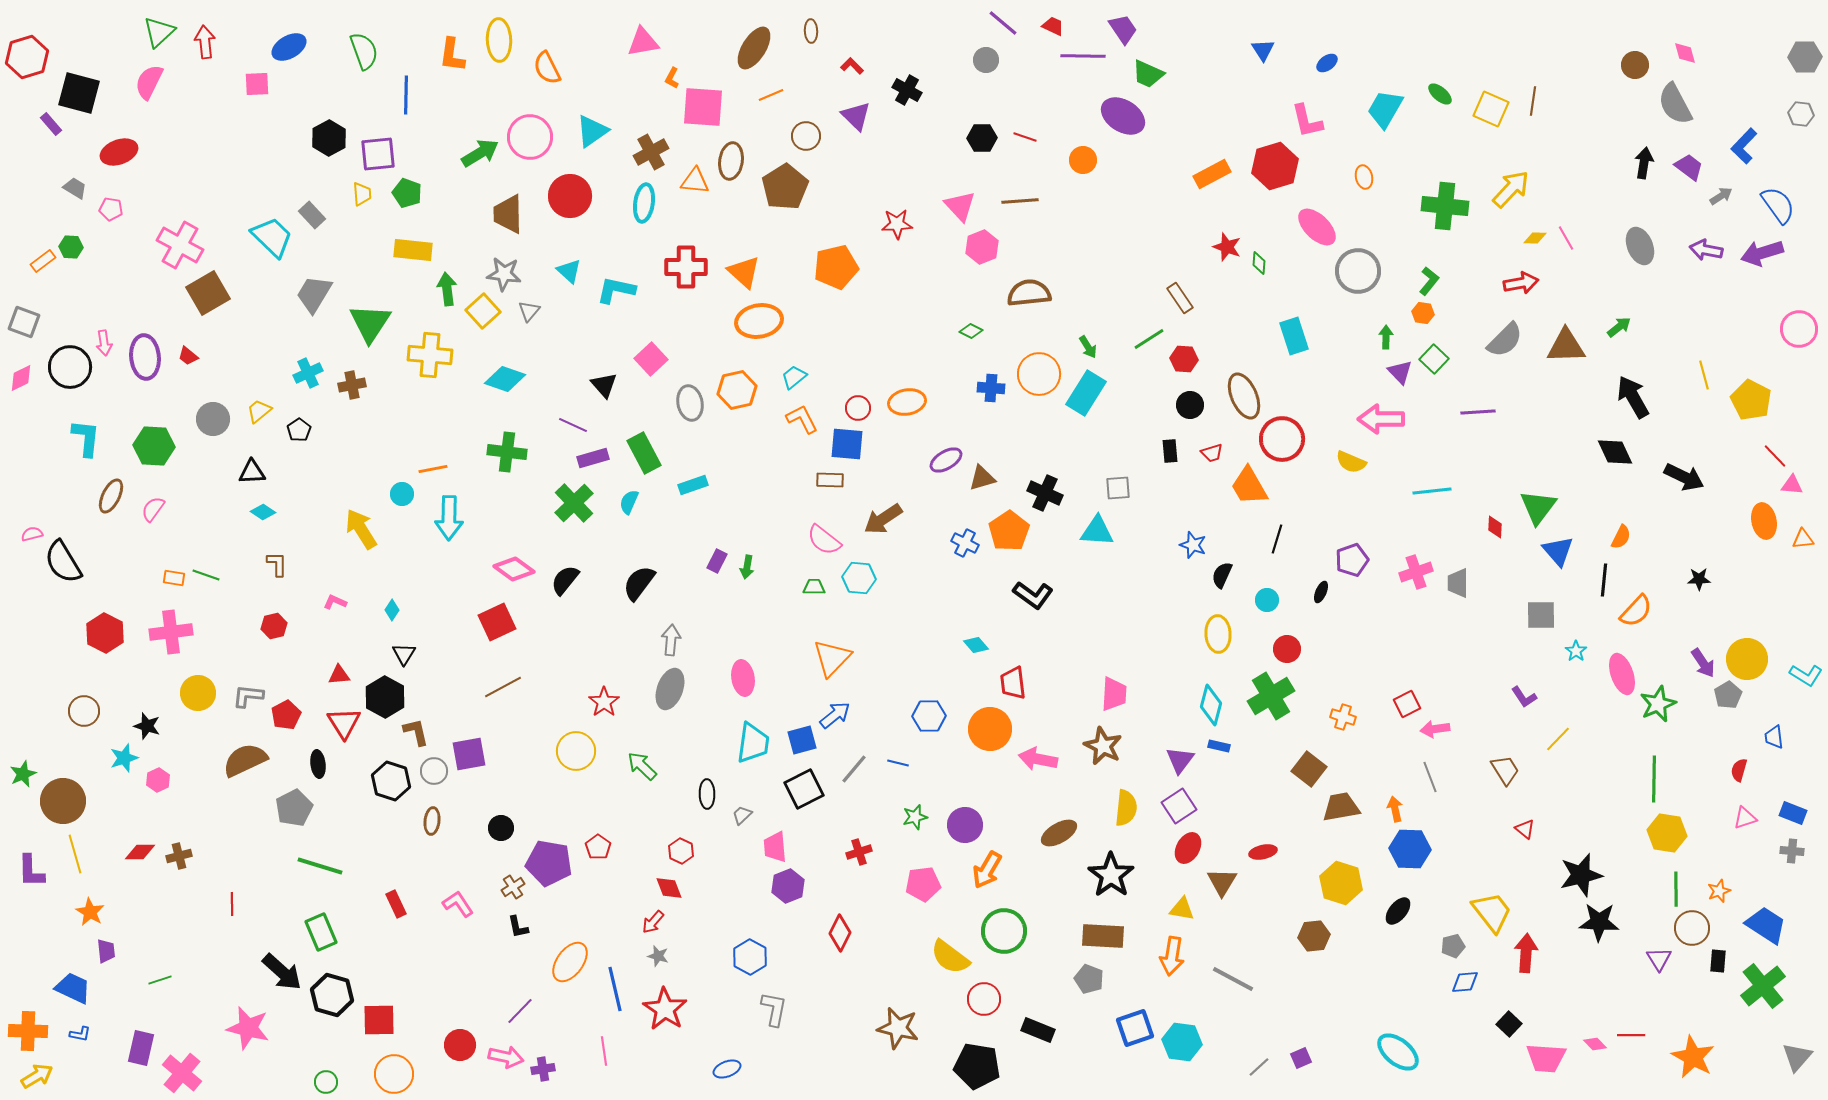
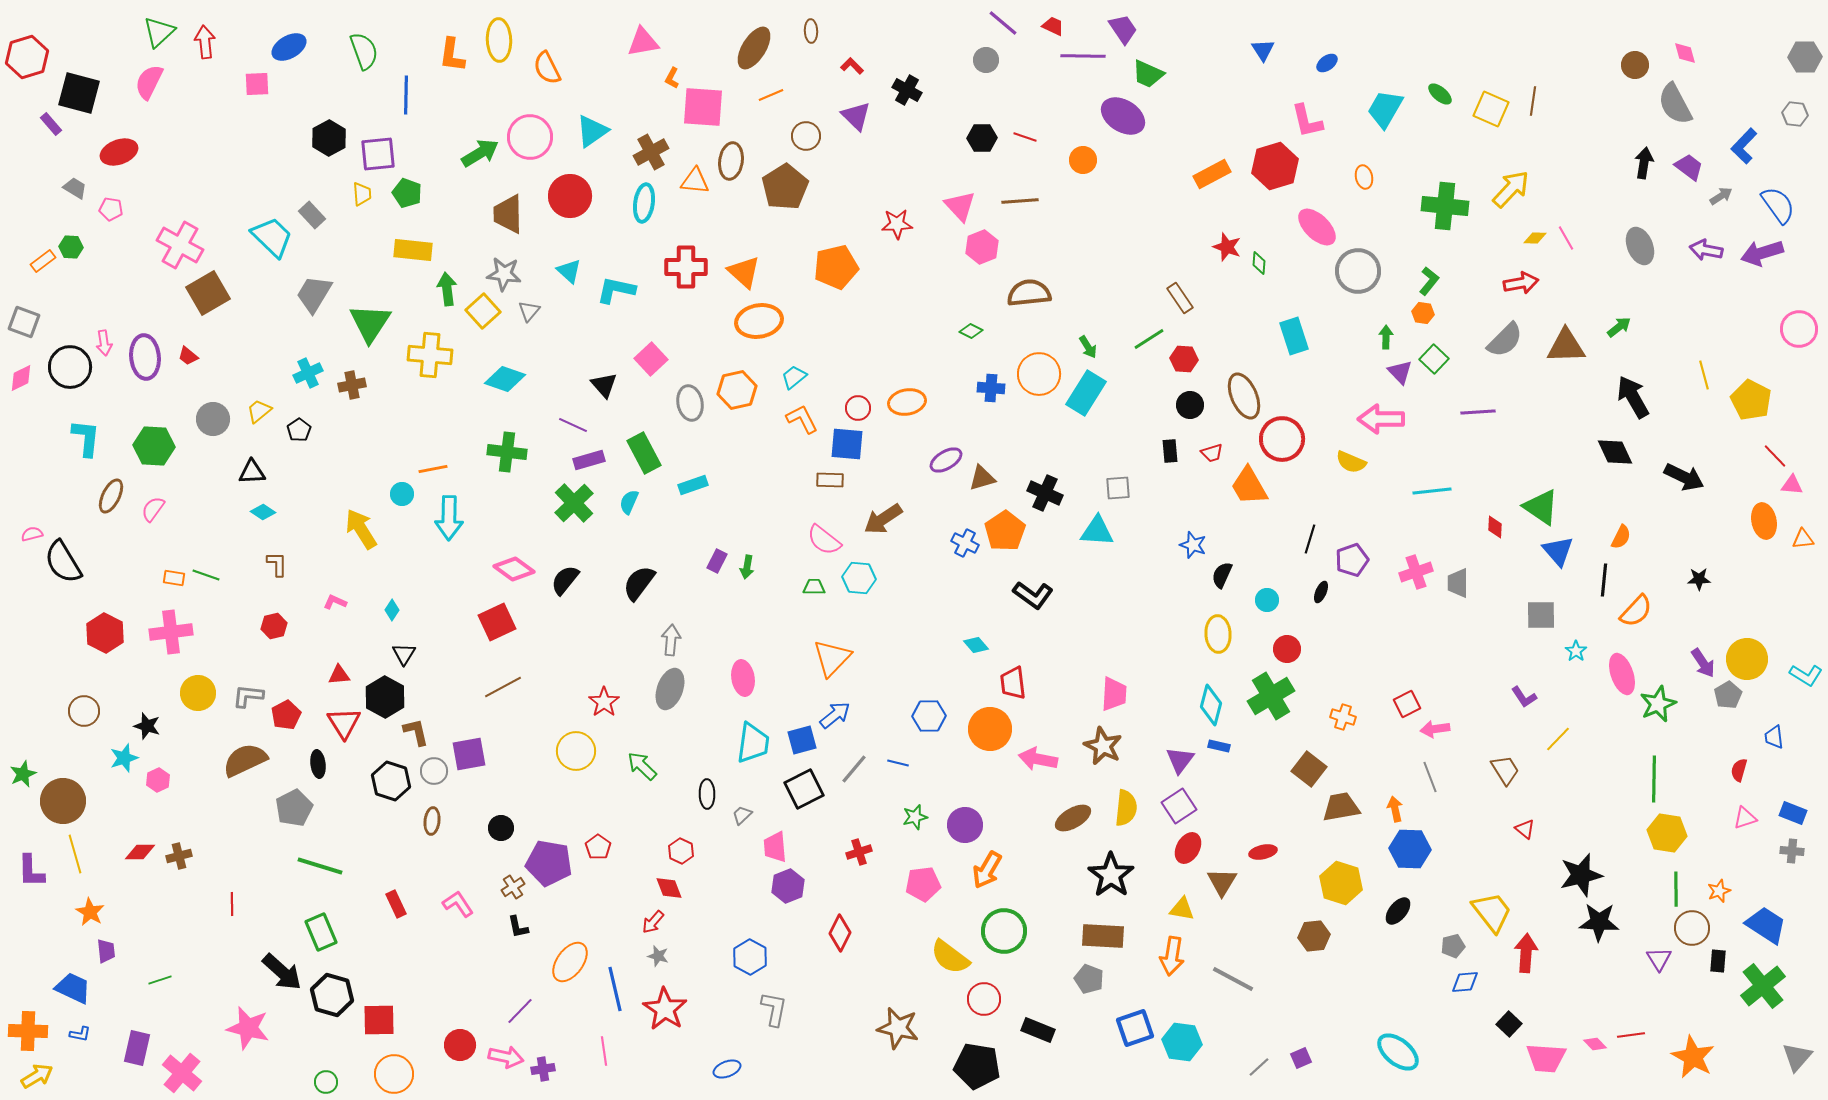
gray hexagon at (1801, 114): moved 6 px left
purple rectangle at (593, 458): moved 4 px left, 2 px down
green triangle at (1538, 507): moved 3 px right; rotated 33 degrees counterclockwise
orange pentagon at (1009, 531): moved 4 px left
black line at (1277, 539): moved 33 px right
brown ellipse at (1059, 833): moved 14 px right, 15 px up
red line at (1631, 1035): rotated 8 degrees counterclockwise
purple rectangle at (141, 1048): moved 4 px left
